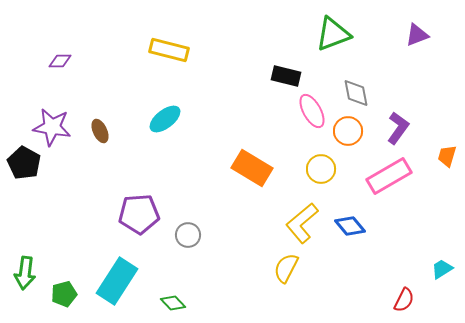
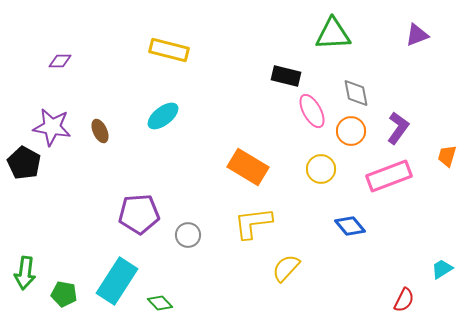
green triangle: rotated 18 degrees clockwise
cyan ellipse: moved 2 px left, 3 px up
orange circle: moved 3 px right
orange rectangle: moved 4 px left, 1 px up
pink rectangle: rotated 9 degrees clockwise
yellow L-shape: moved 49 px left; rotated 33 degrees clockwise
yellow semicircle: rotated 16 degrees clockwise
green pentagon: rotated 25 degrees clockwise
green diamond: moved 13 px left
